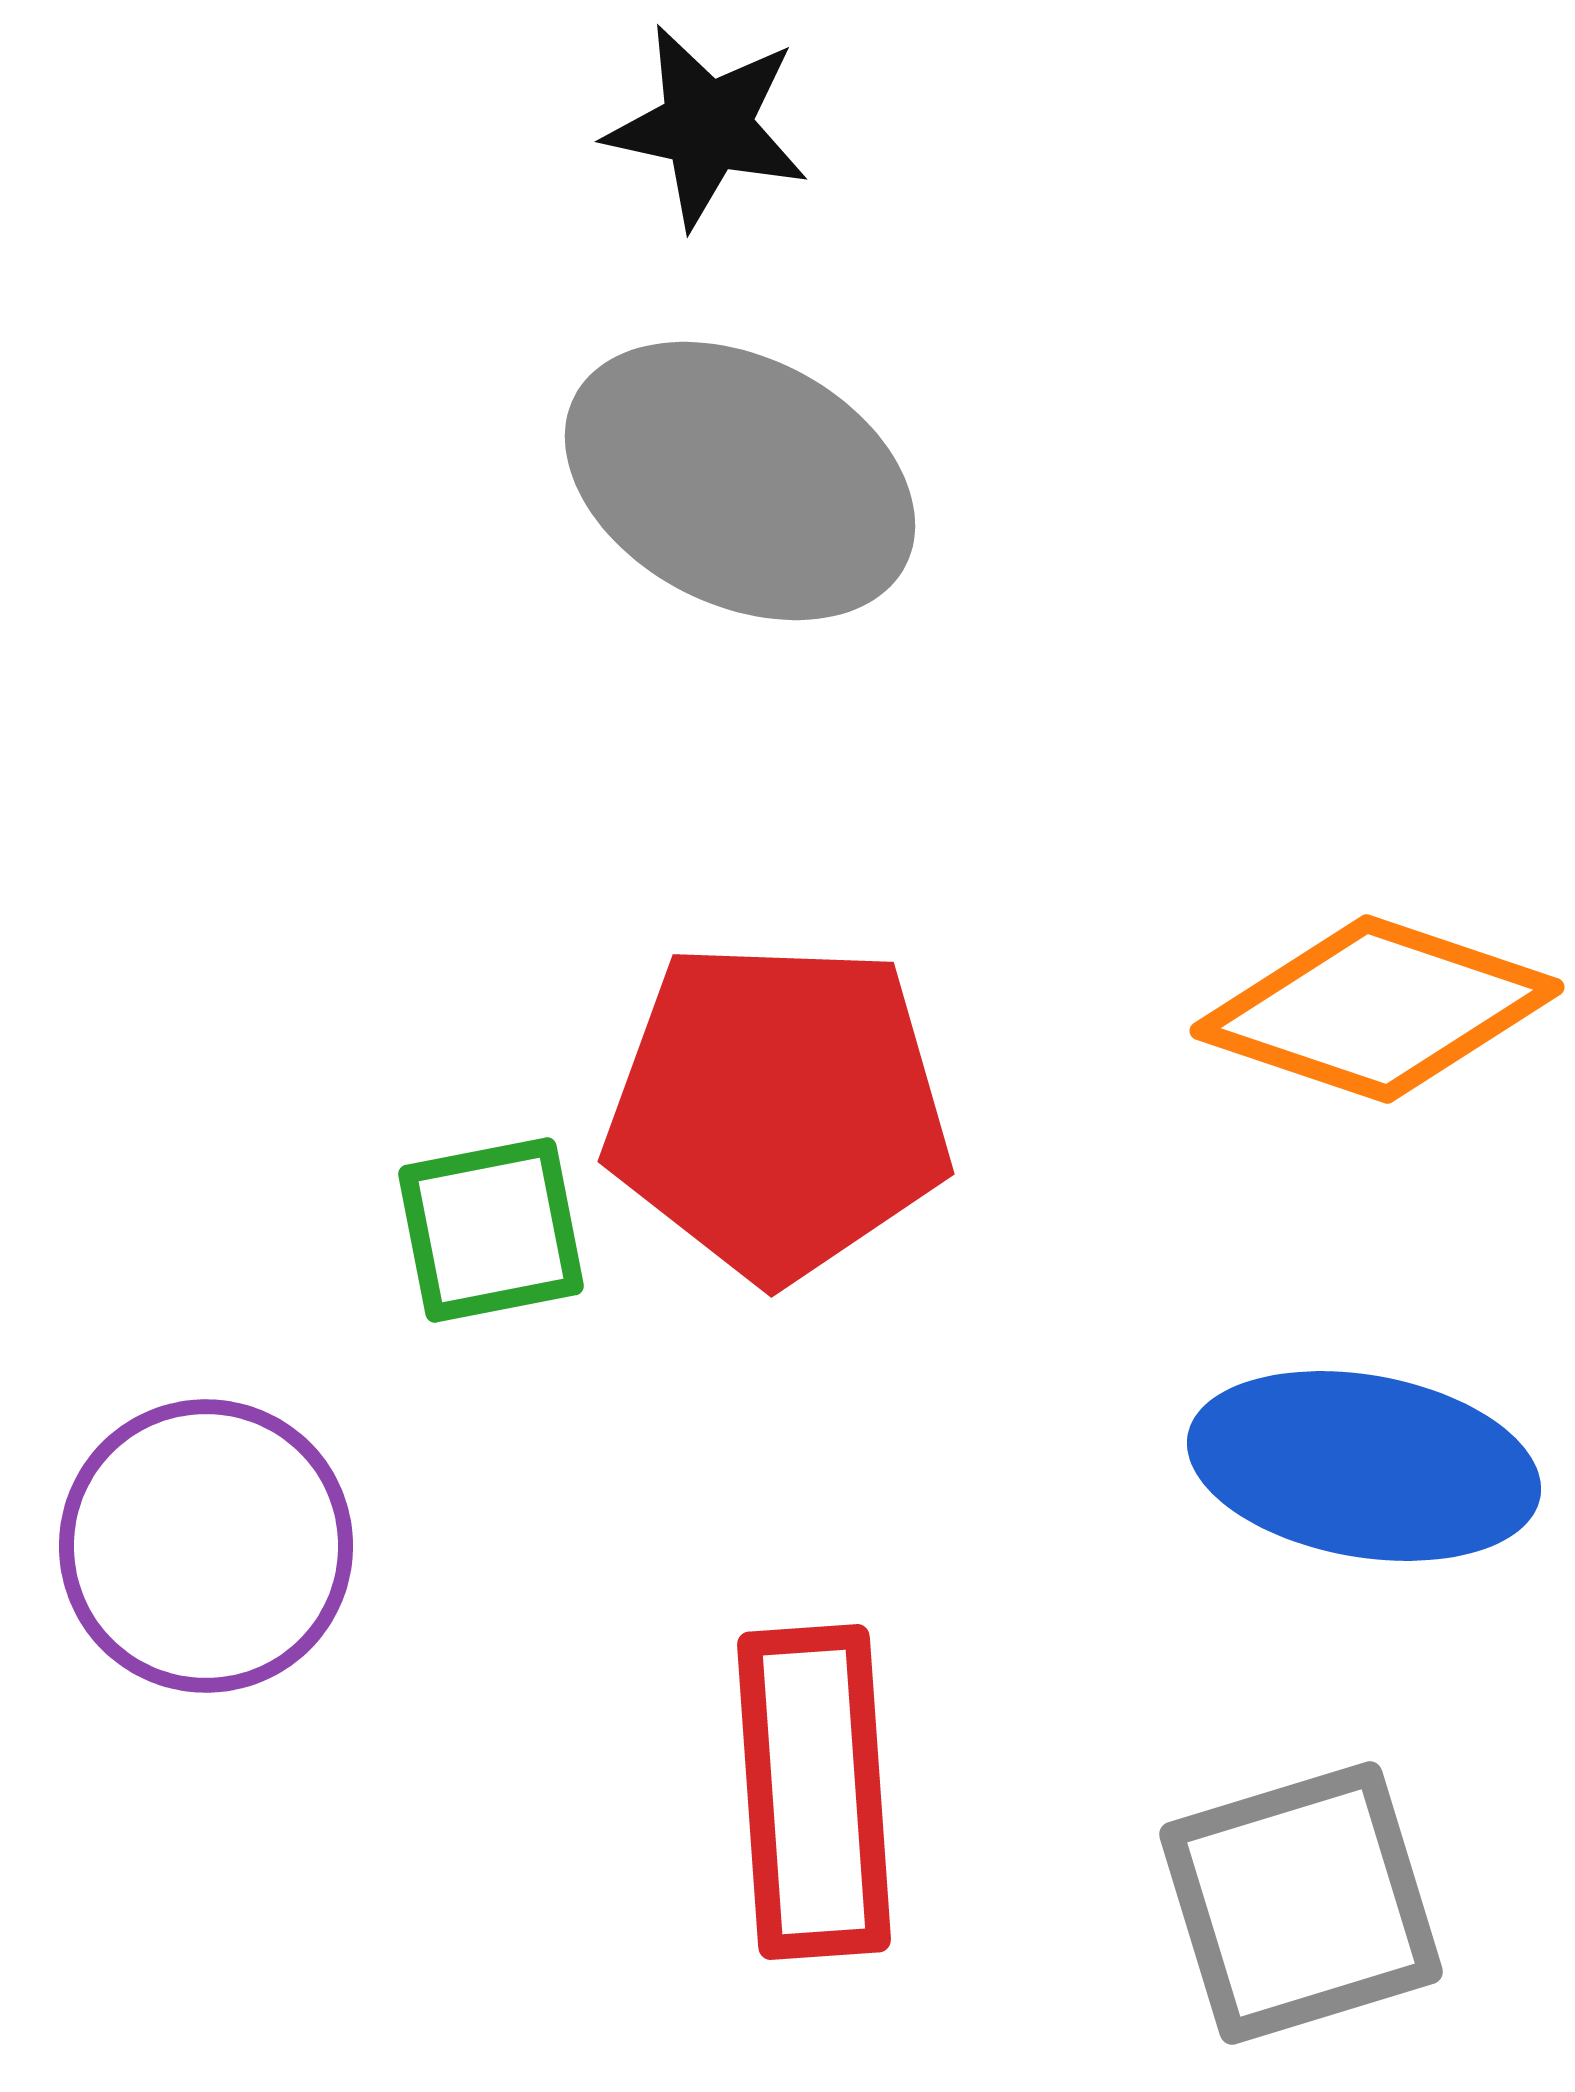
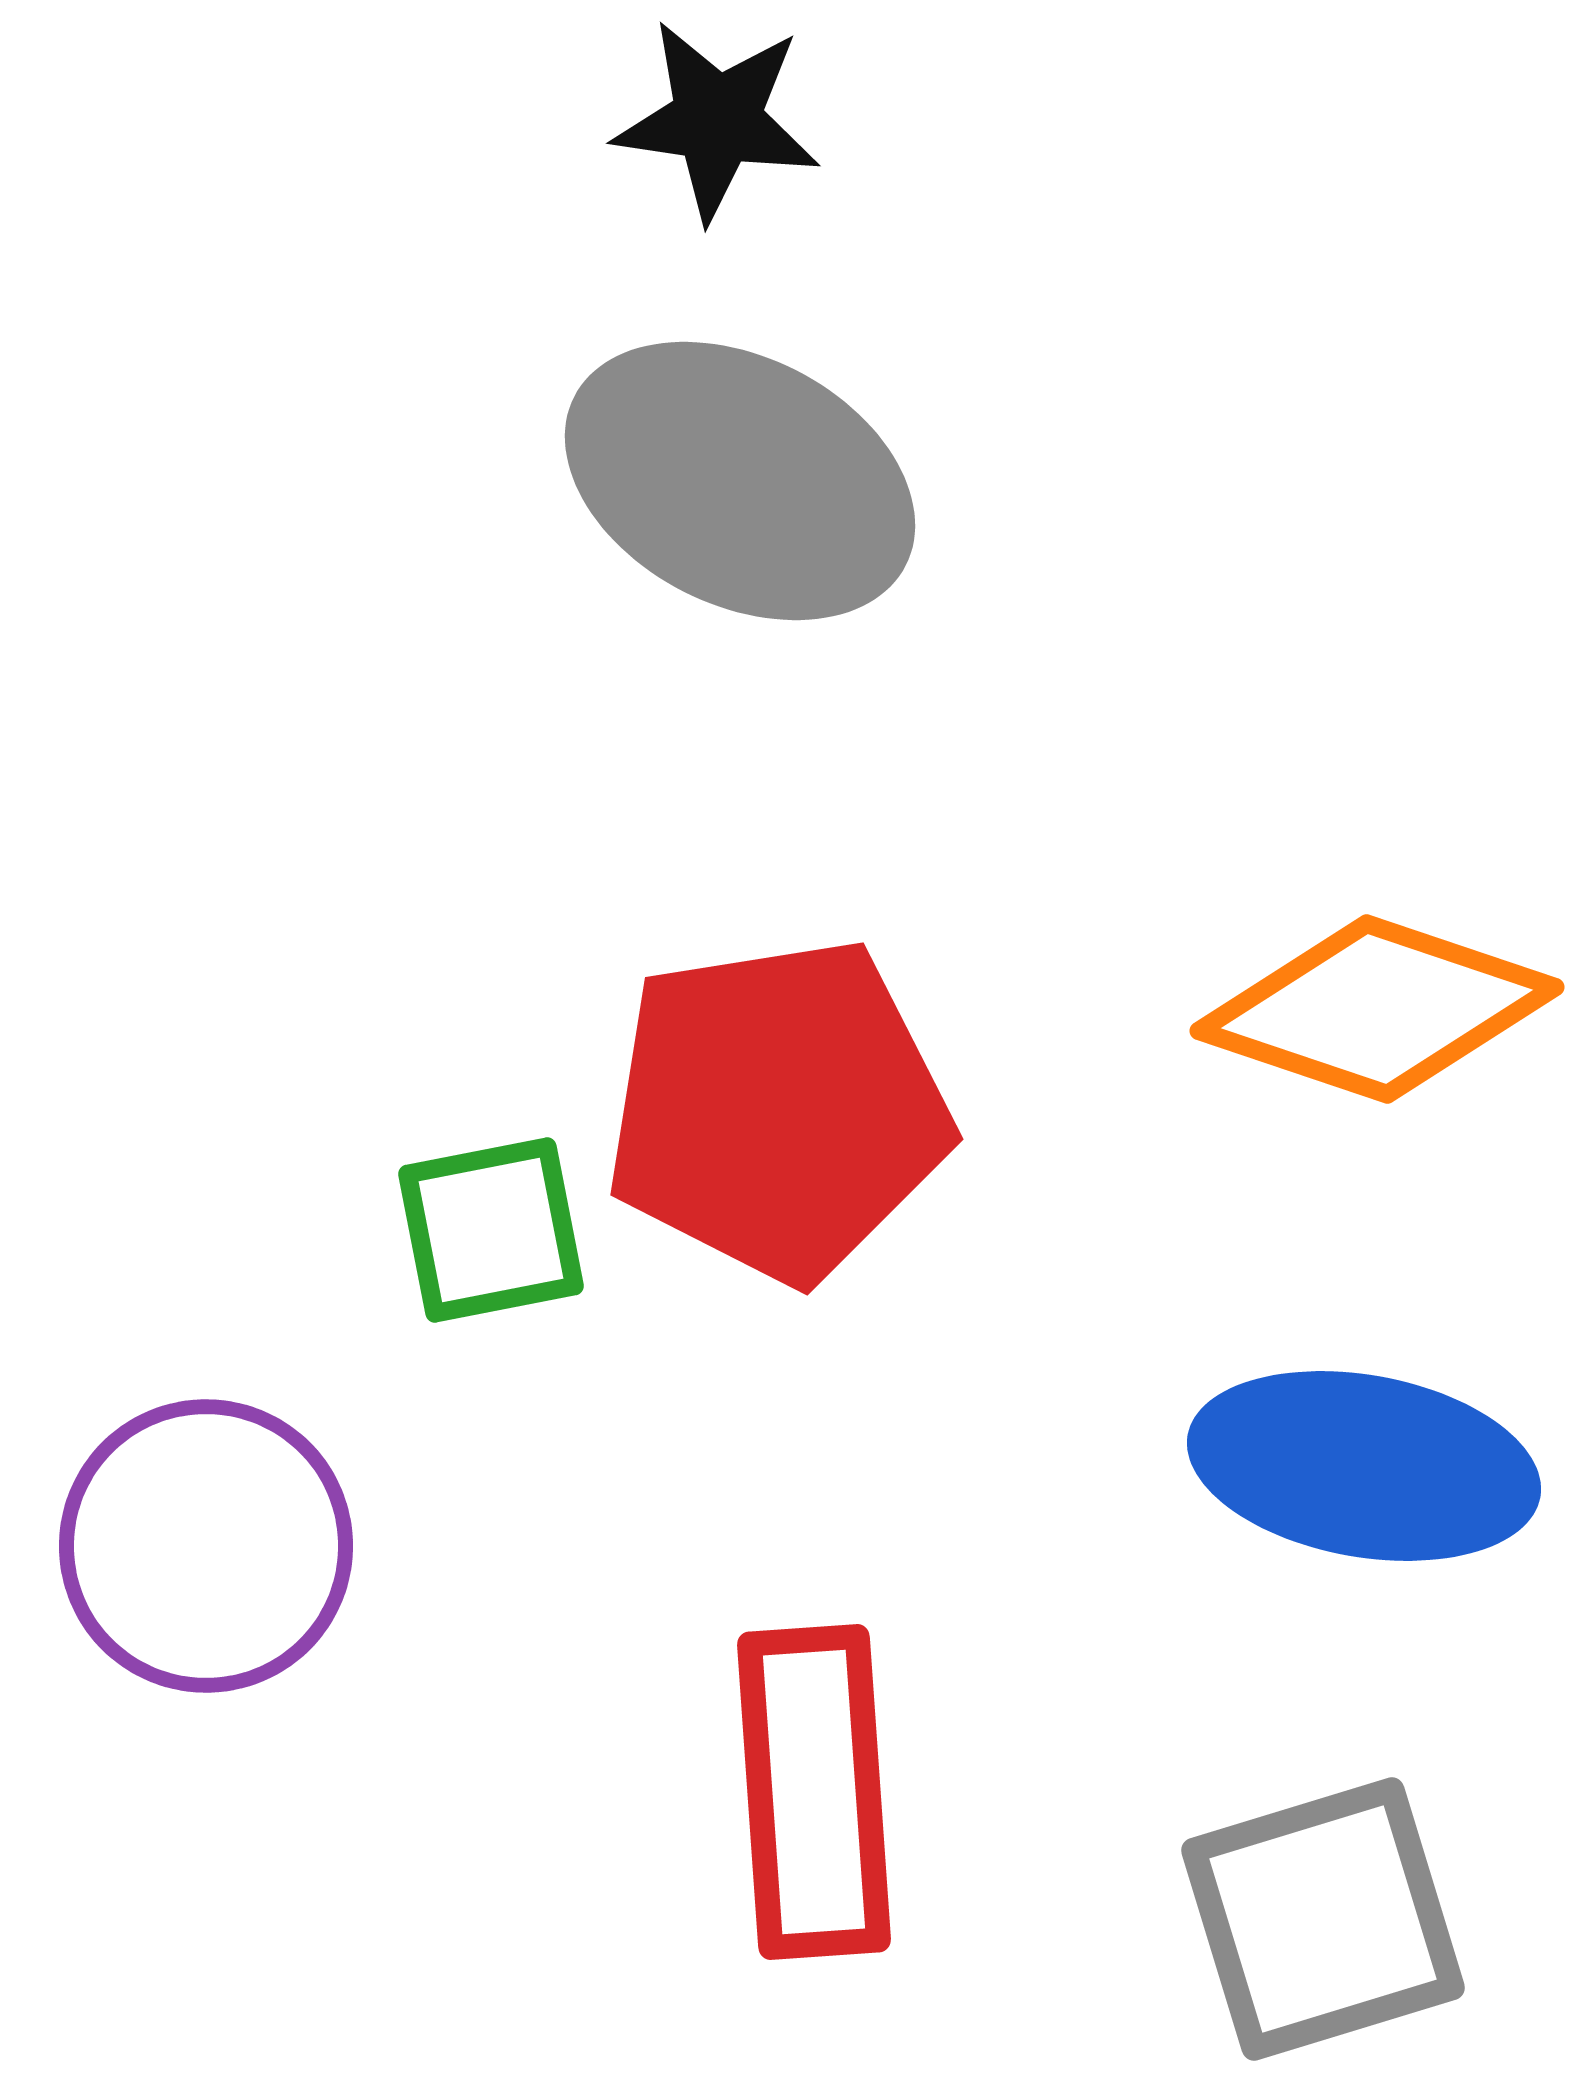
black star: moved 10 px right, 6 px up; rotated 4 degrees counterclockwise
red pentagon: rotated 11 degrees counterclockwise
gray square: moved 22 px right, 16 px down
